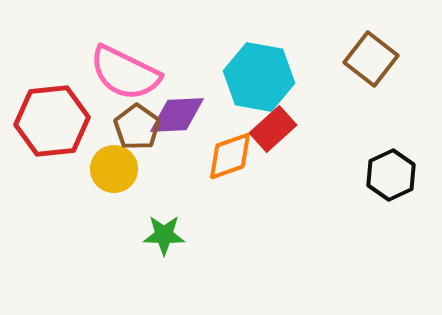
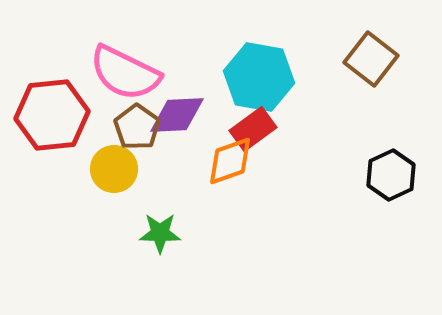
red hexagon: moved 6 px up
red rectangle: moved 20 px left; rotated 6 degrees clockwise
orange diamond: moved 5 px down
green star: moved 4 px left, 2 px up
